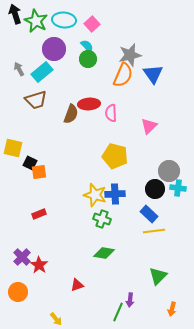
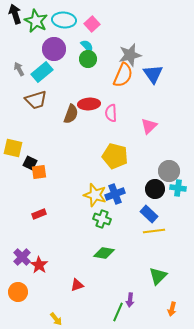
blue cross: rotated 18 degrees counterclockwise
